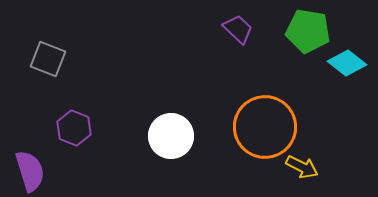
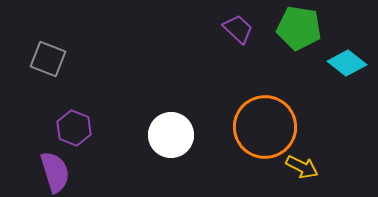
green pentagon: moved 9 px left, 3 px up
white circle: moved 1 px up
purple semicircle: moved 25 px right, 1 px down
